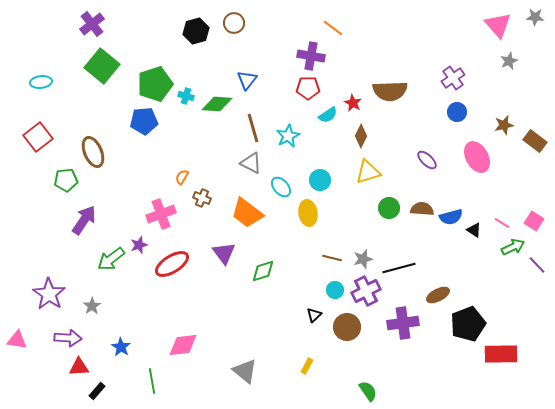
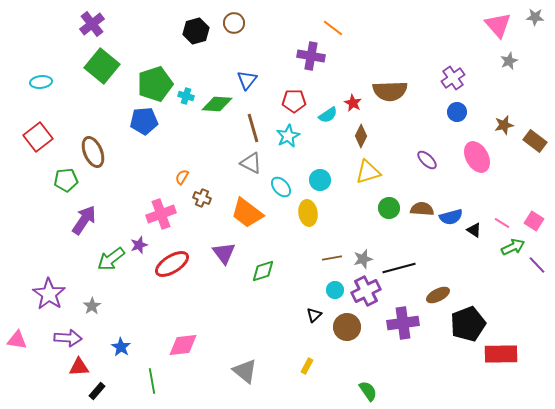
red pentagon at (308, 88): moved 14 px left, 13 px down
brown line at (332, 258): rotated 24 degrees counterclockwise
